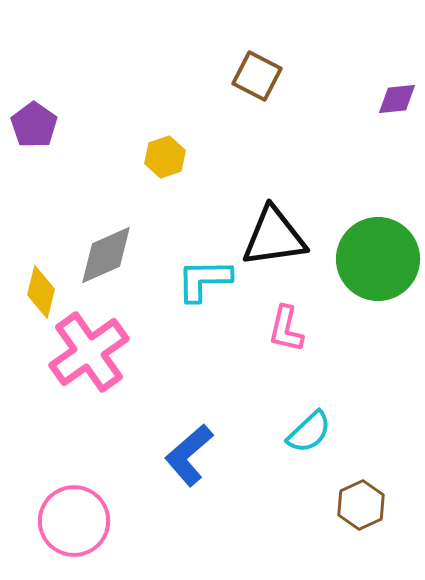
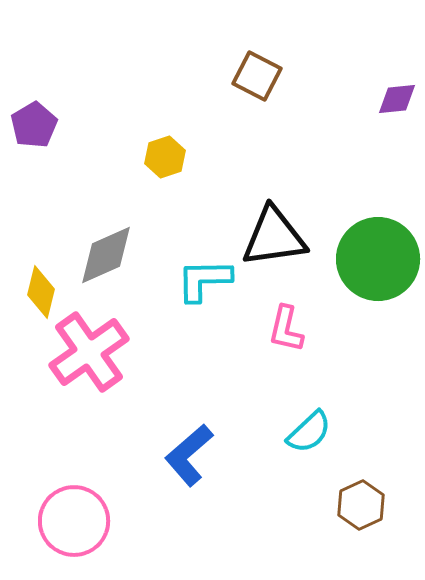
purple pentagon: rotated 6 degrees clockwise
